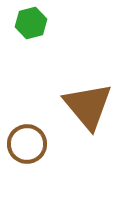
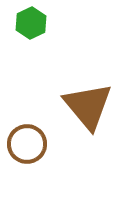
green hexagon: rotated 12 degrees counterclockwise
